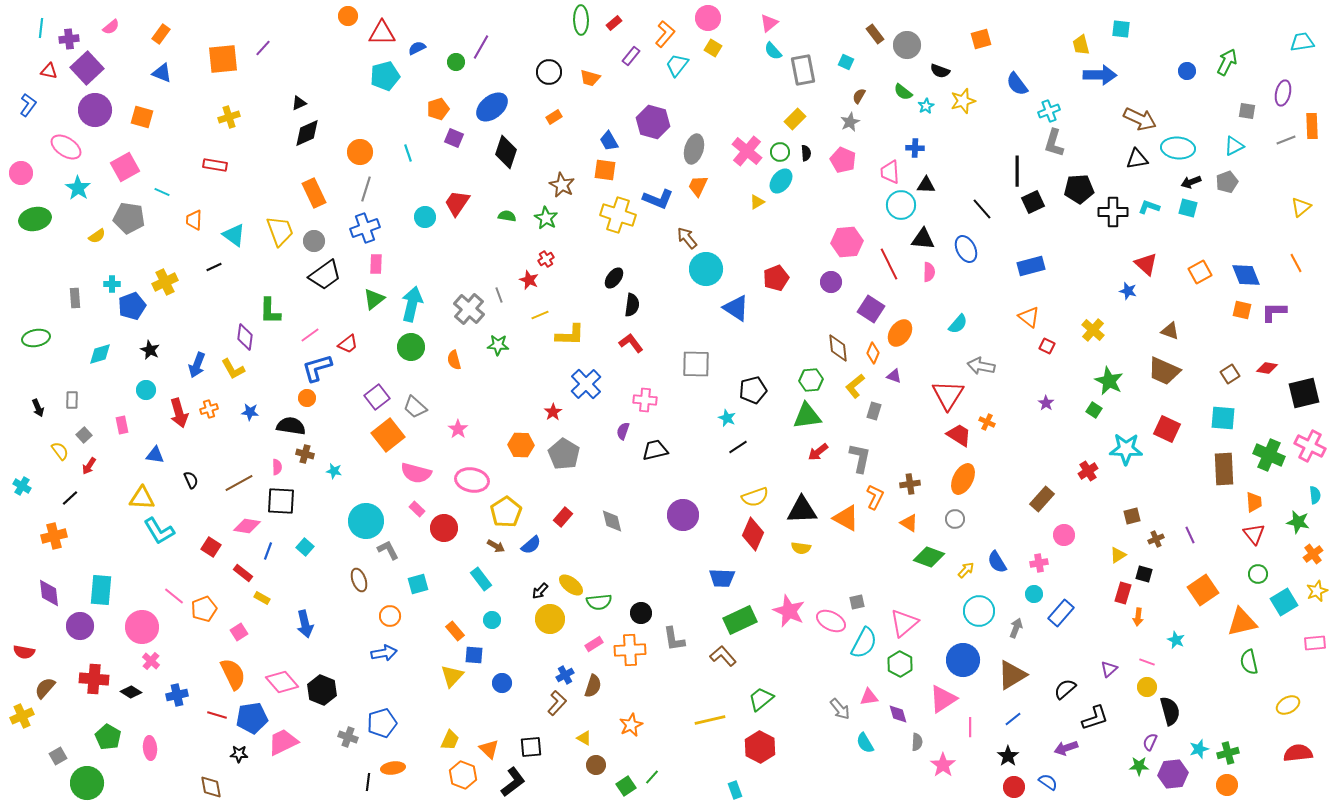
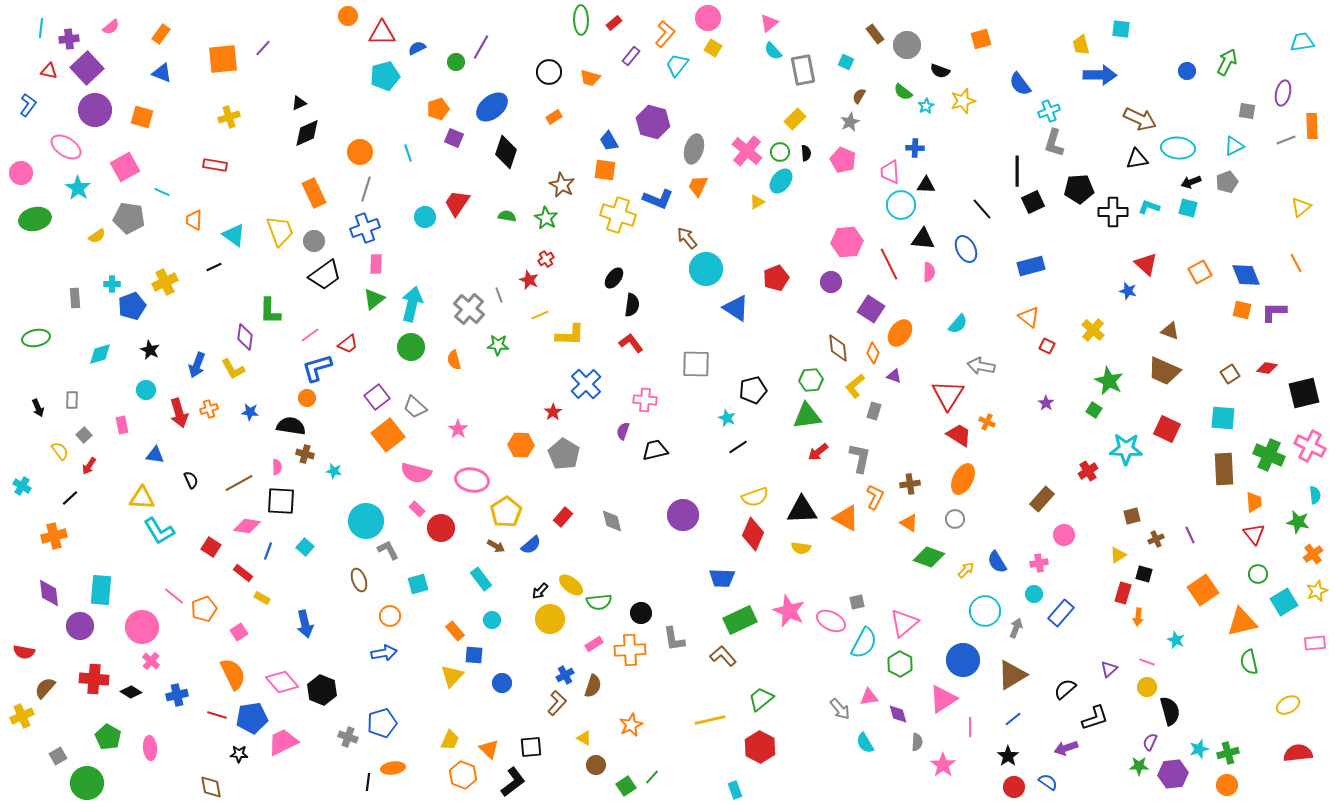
blue semicircle at (1017, 84): moved 3 px right
red circle at (444, 528): moved 3 px left
cyan circle at (979, 611): moved 6 px right
